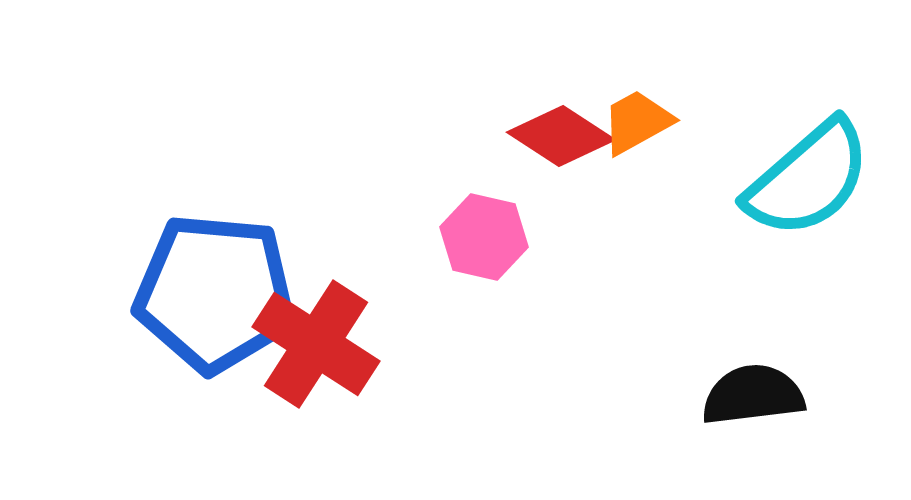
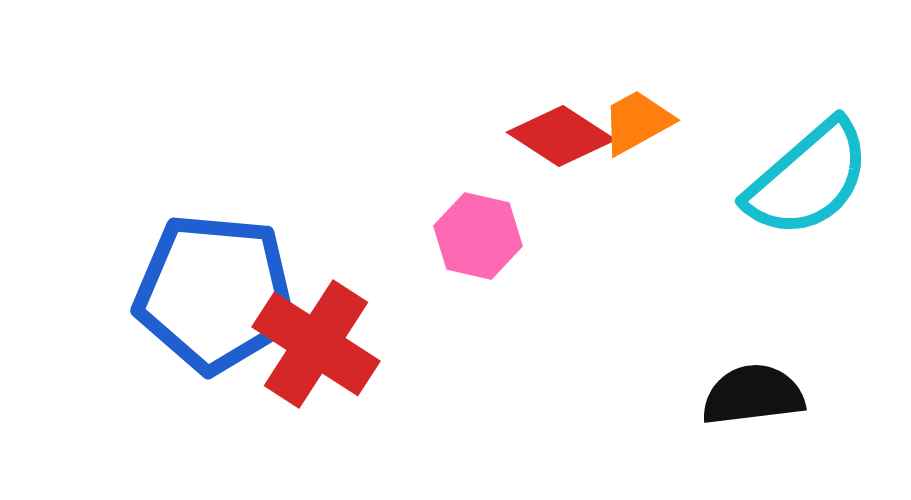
pink hexagon: moved 6 px left, 1 px up
